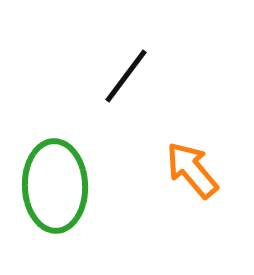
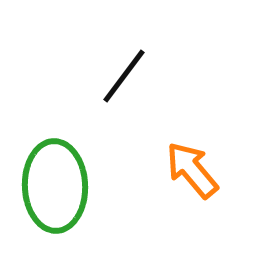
black line: moved 2 px left
